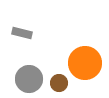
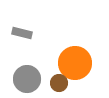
orange circle: moved 10 px left
gray circle: moved 2 px left
